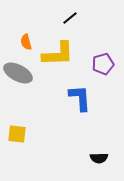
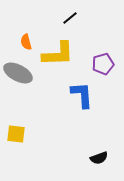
blue L-shape: moved 2 px right, 3 px up
yellow square: moved 1 px left
black semicircle: rotated 18 degrees counterclockwise
